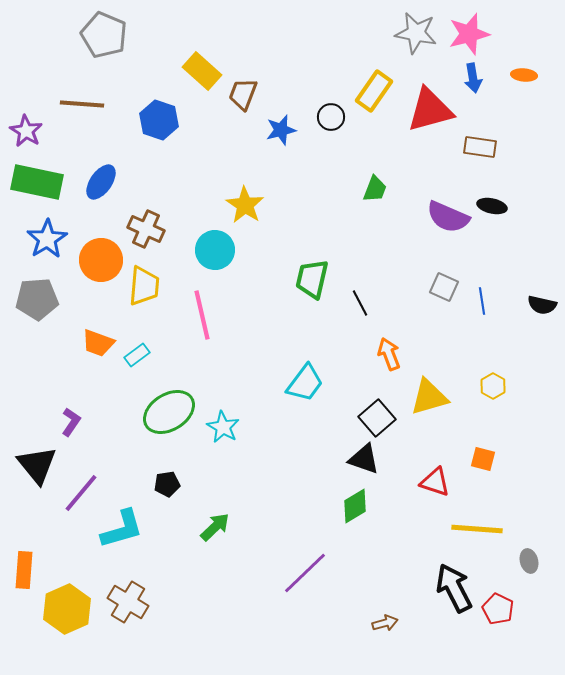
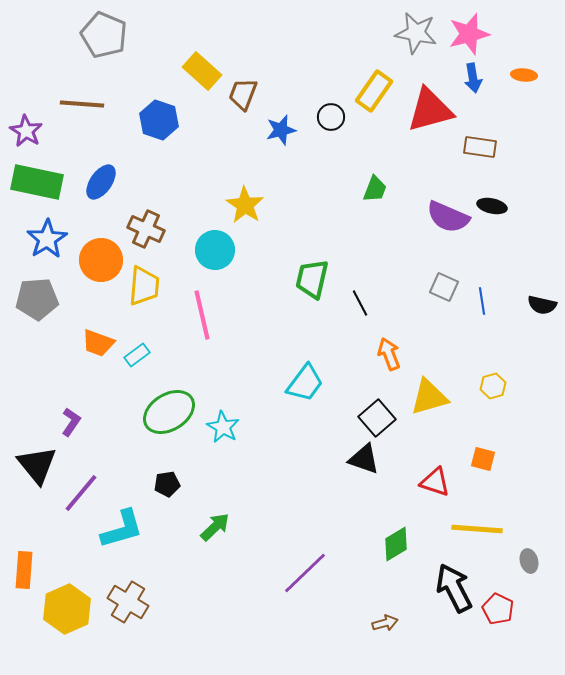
yellow hexagon at (493, 386): rotated 15 degrees clockwise
green diamond at (355, 506): moved 41 px right, 38 px down
